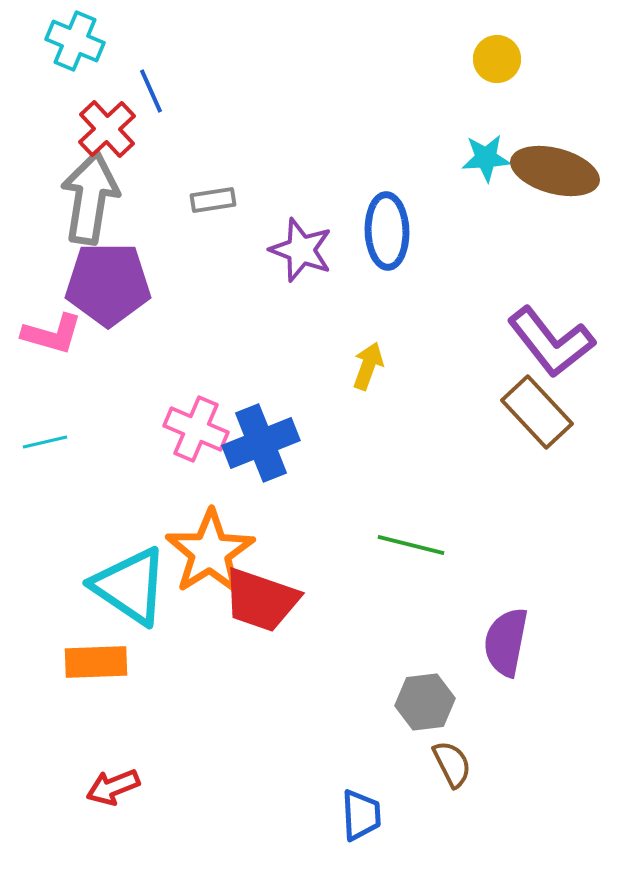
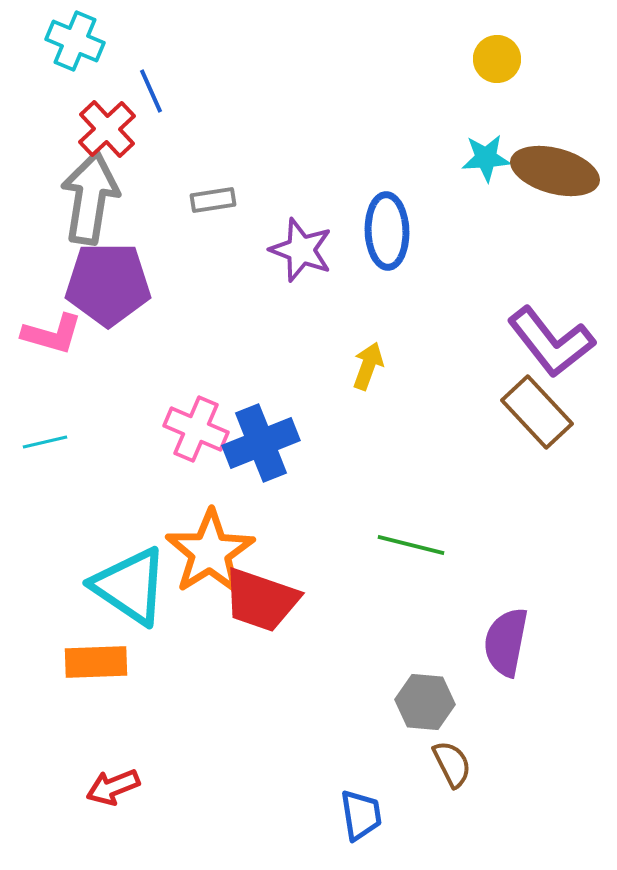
gray hexagon: rotated 12 degrees clockwise
blue trapezoid: rotated 6 degrees counterclockwise
